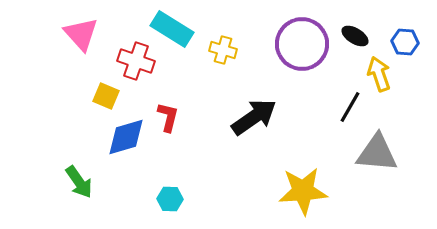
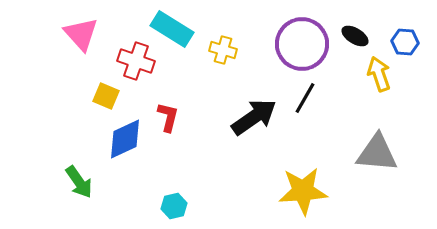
black line: moved 45 px left, 9 px up
blue diamond: moved 1 px left, 2 px down; rotated 9 degrees counterclockwise
cyan hexagon: moved 4 px right, 7 px down; rotated 15 degrees counterclockwise
